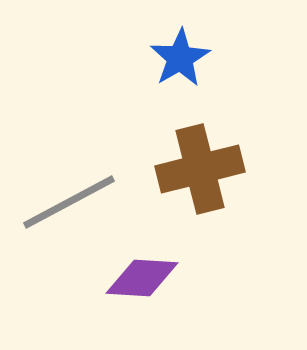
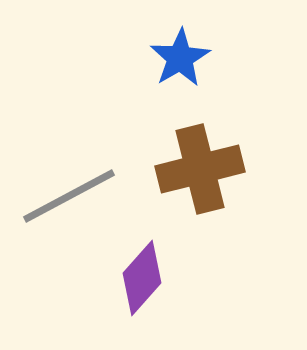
gray line: moved 6 px up
purple diamond: rotated 52 degrees counterclockwise
